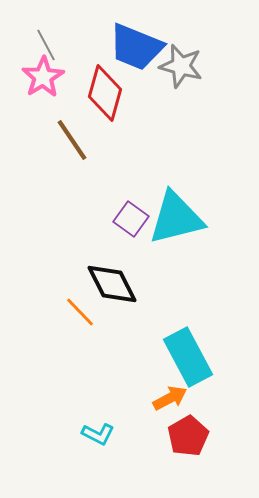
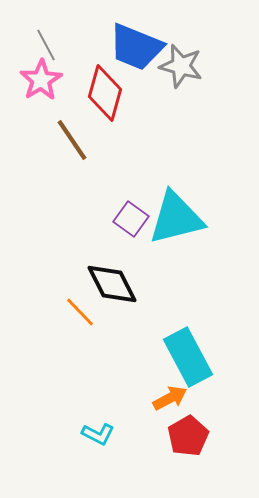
pink star: moved 2 px left, 3 px down
